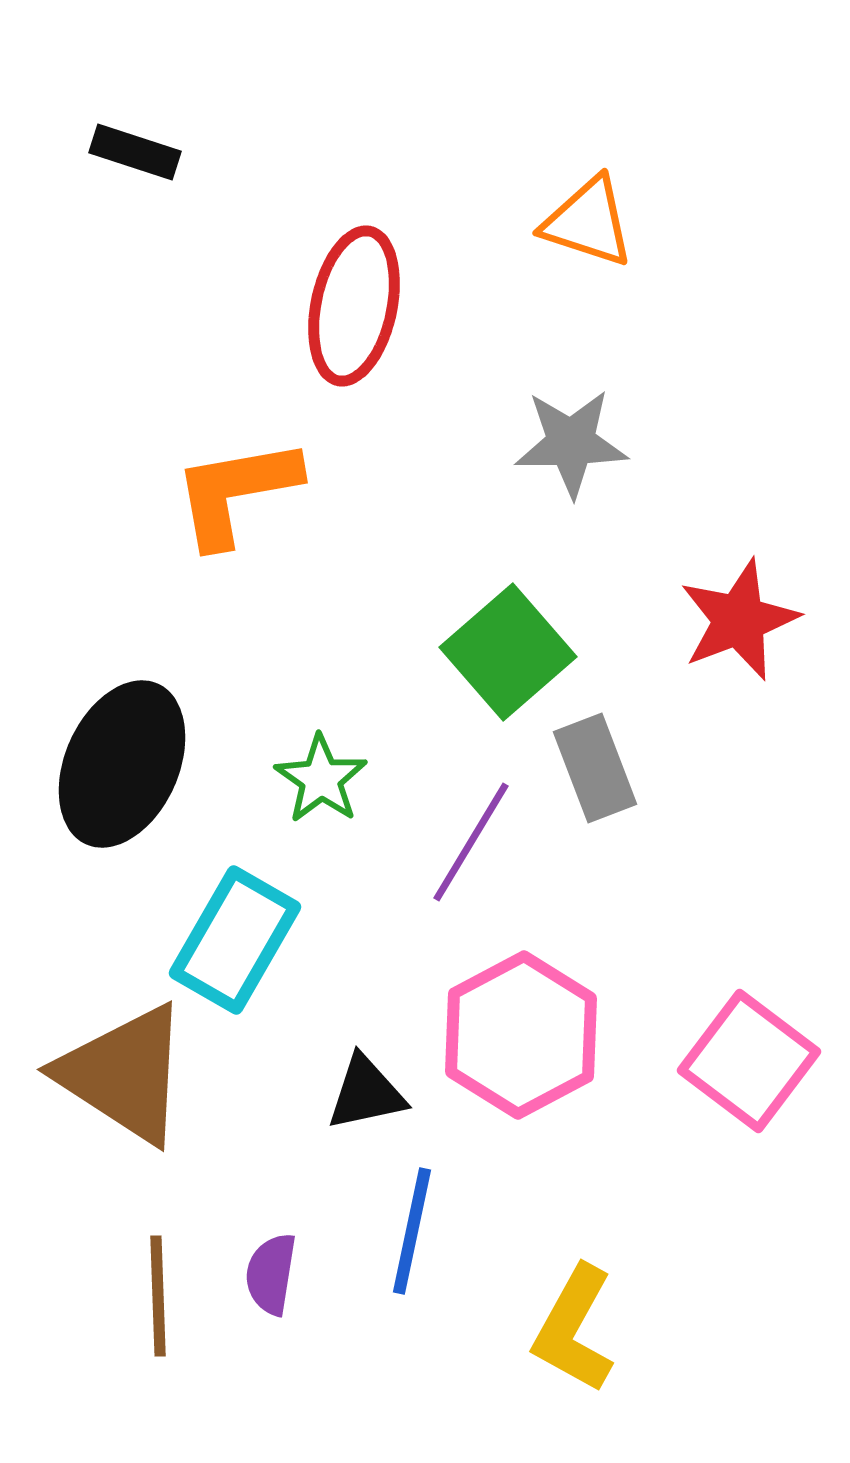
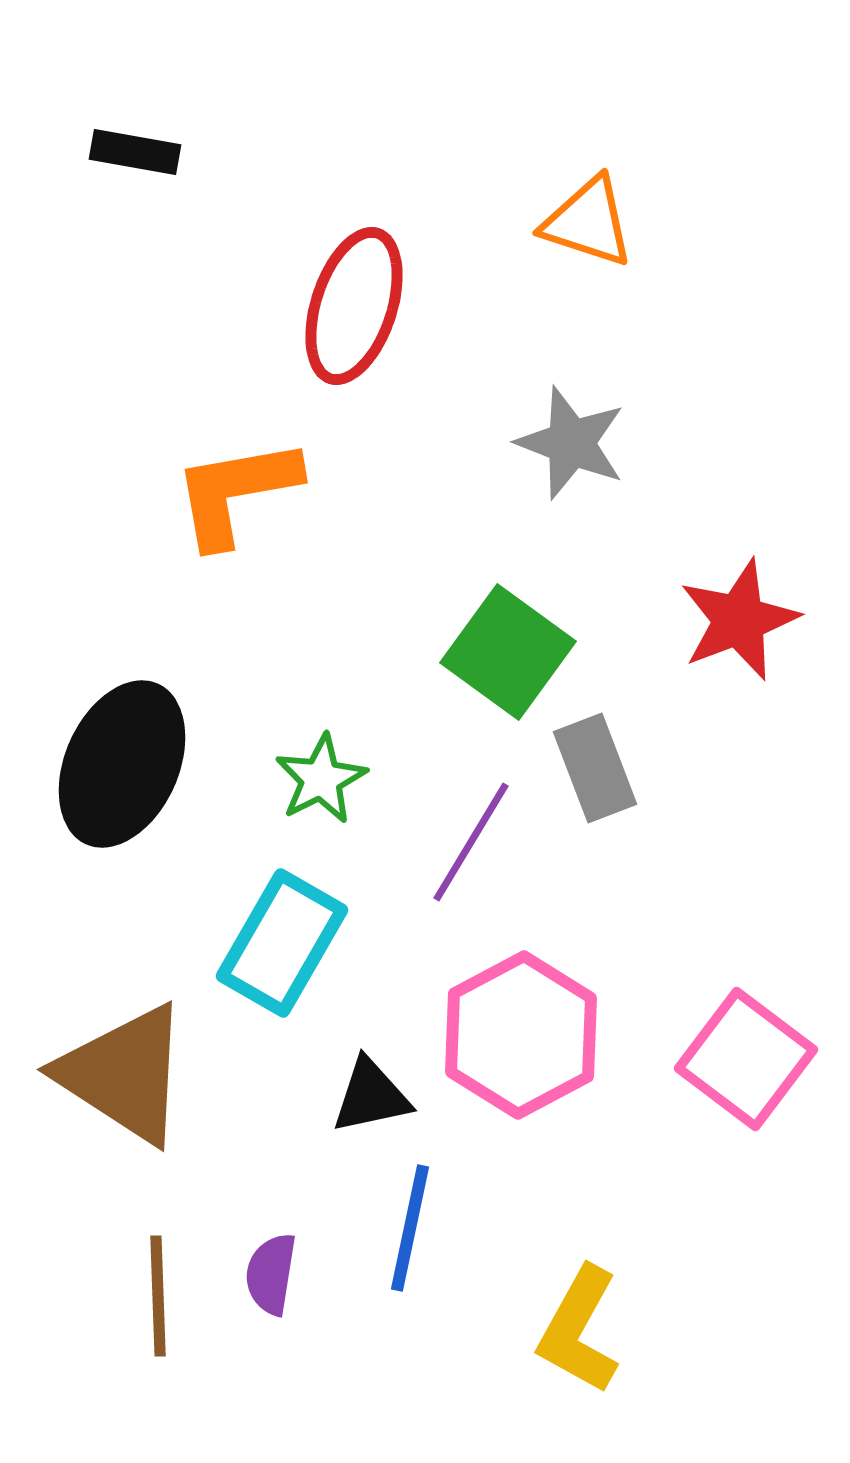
black rectangle: rotated 8 degrees counterclockwise
red ellipse: rotated 6 degrees clockwise
gray star: rotated 22 degrees clockwise
green square: rotated 13 degrees counterclockwise
green star: rotated 10 degrees clockwise
cyan rectangle: moved 47 px right, 3 px down
pink square: moved 3 px left, 2 px up
black triangle: moved 5 px right, 3 px down
blue line: moved 2 px left, 3 px up
yellow L-shape: moved 5 px right, 1 px down
